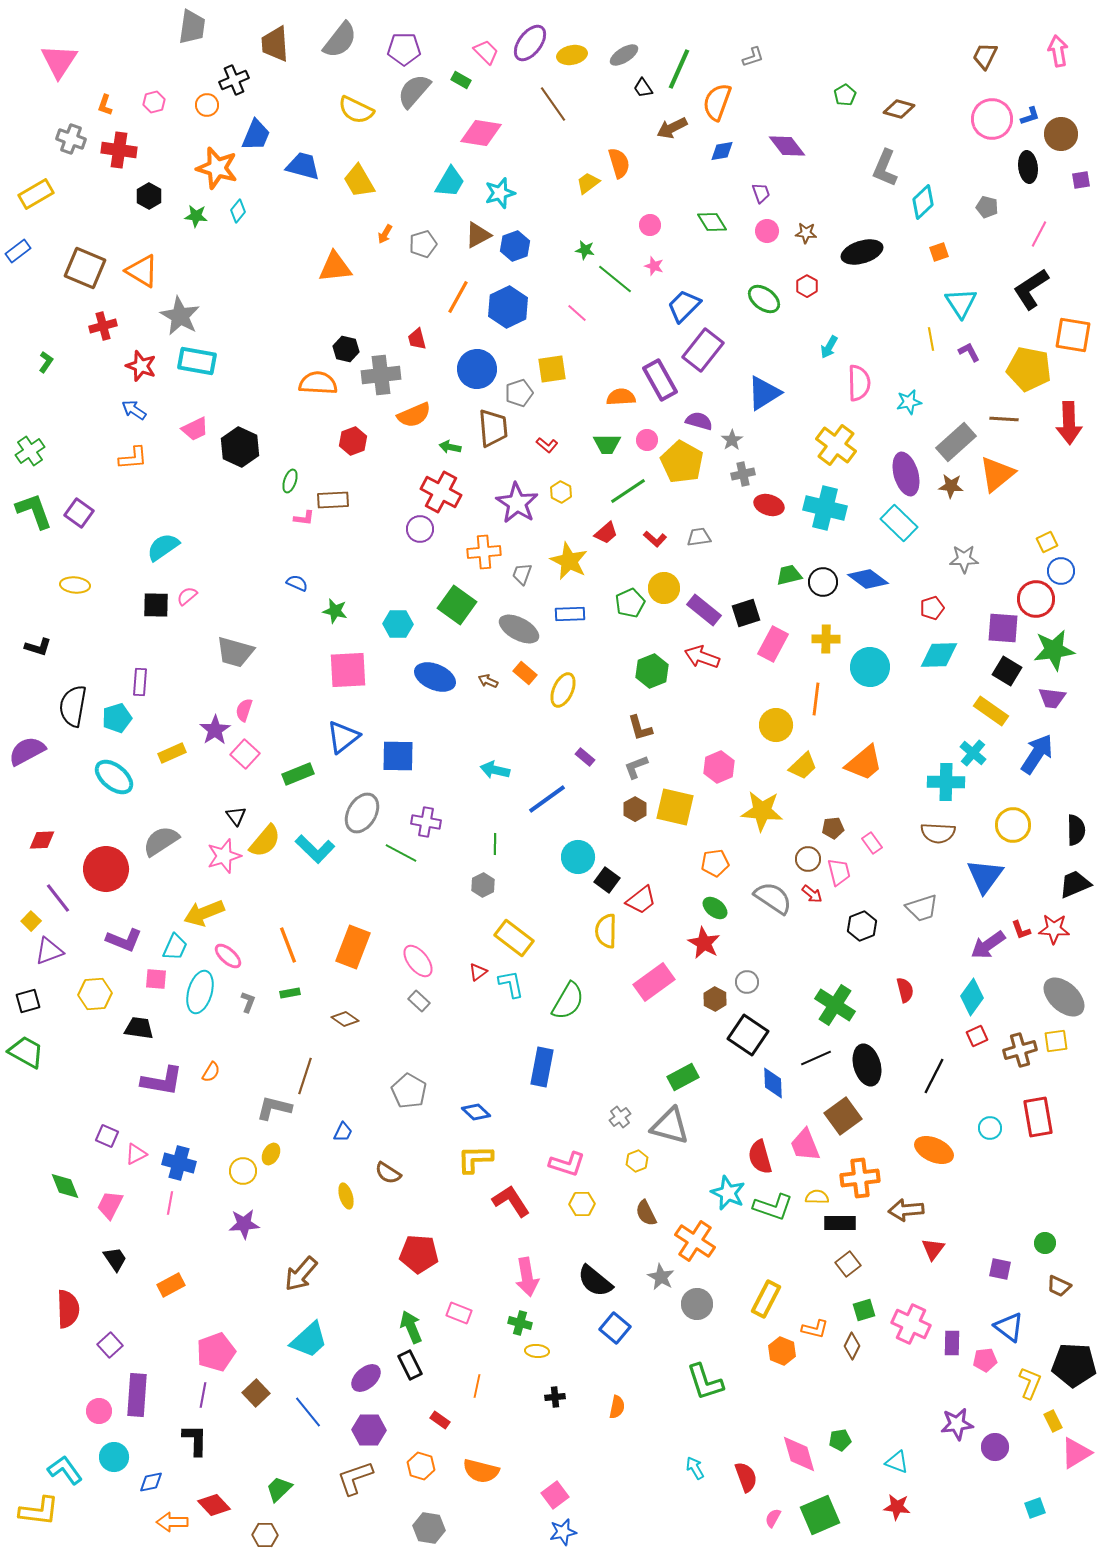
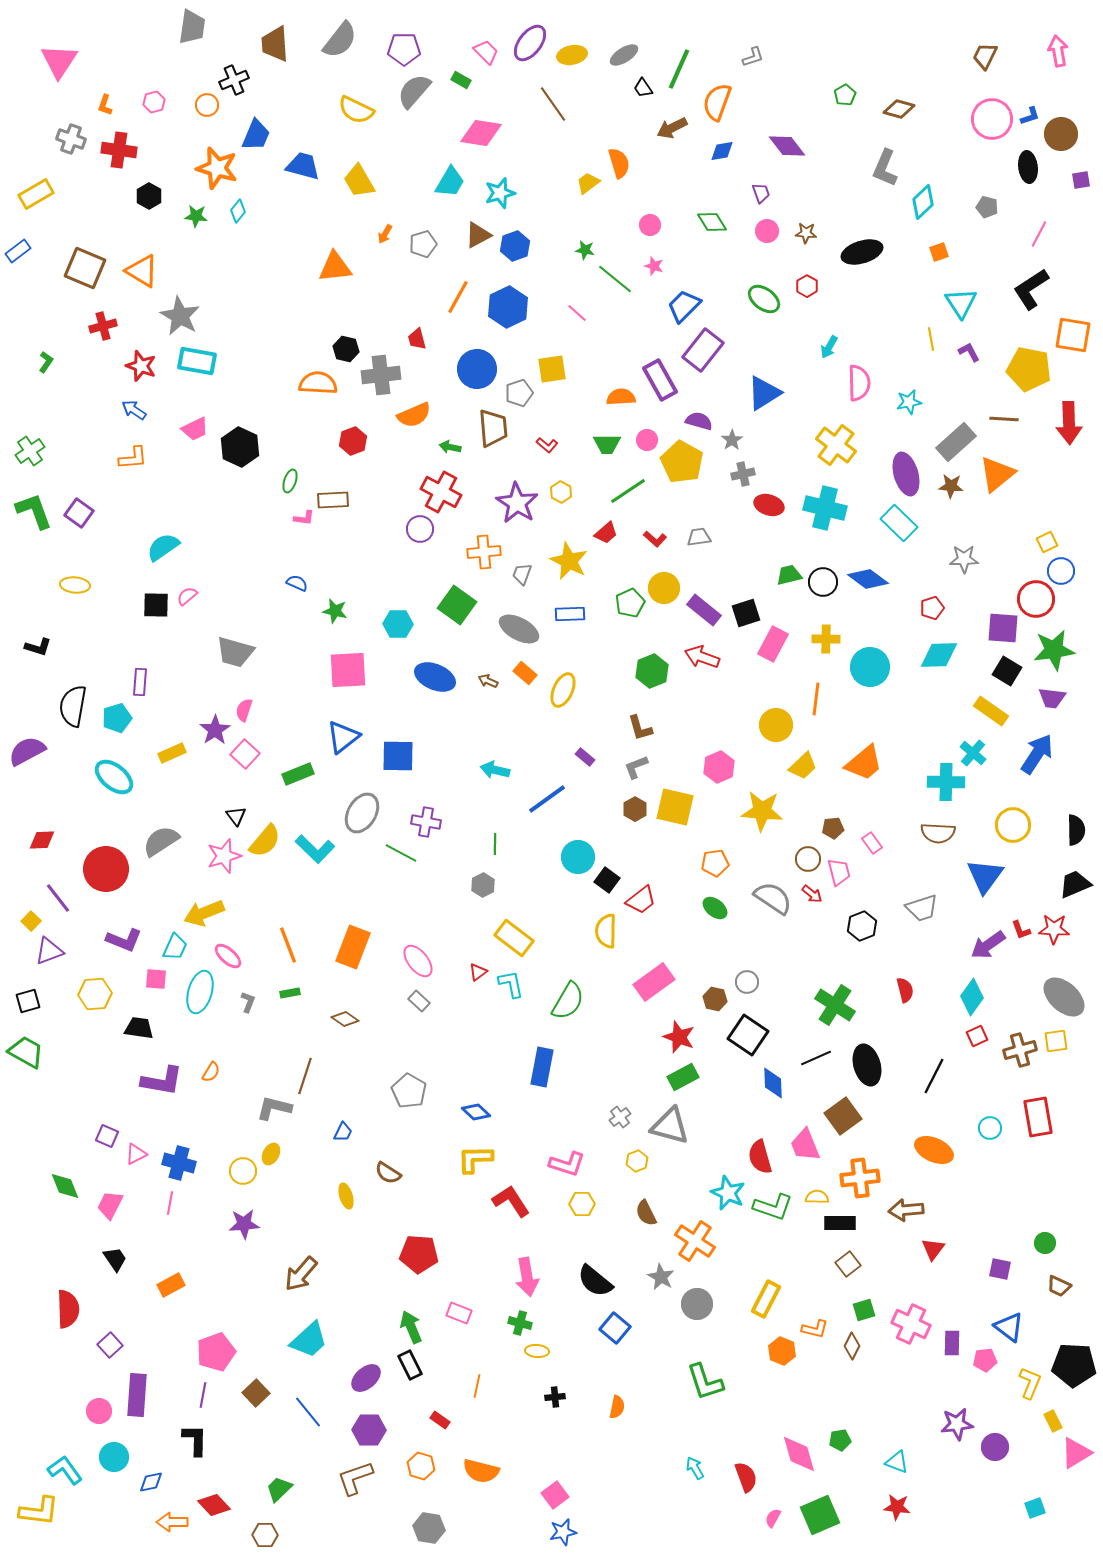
red star at (704, 943): moved 25 px left, 94 px down; rotated 8 degrees counterclockwise
brown hexagon at (715, 999): rotated 15 degrees counterclockwise
